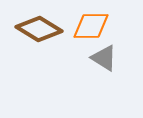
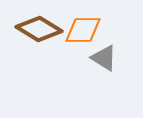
orange diamond: moved 8 px left, 4 px down
